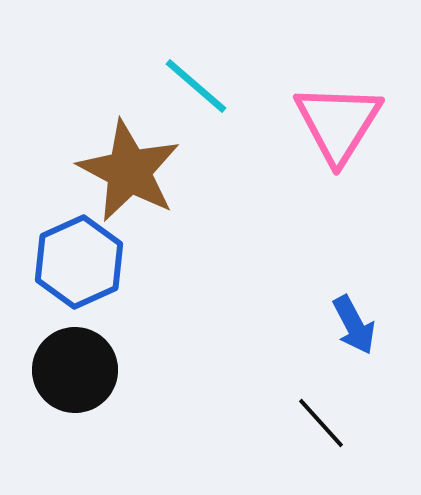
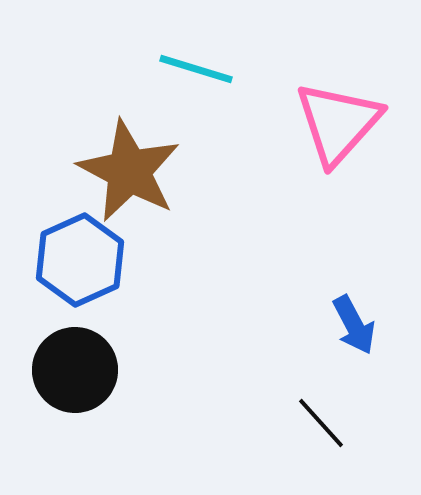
cyan line: moved 17 px up; rotated 24 degrees counterclockwise
pink triangle: rotated 10 degrees clockwise
blue hexagon: moved 1 px right, 2 px up
